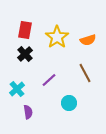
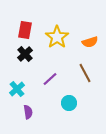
orange semicircle: moved 2 px right, 2 px down
purple line: moved 1 px right, 1 px up
